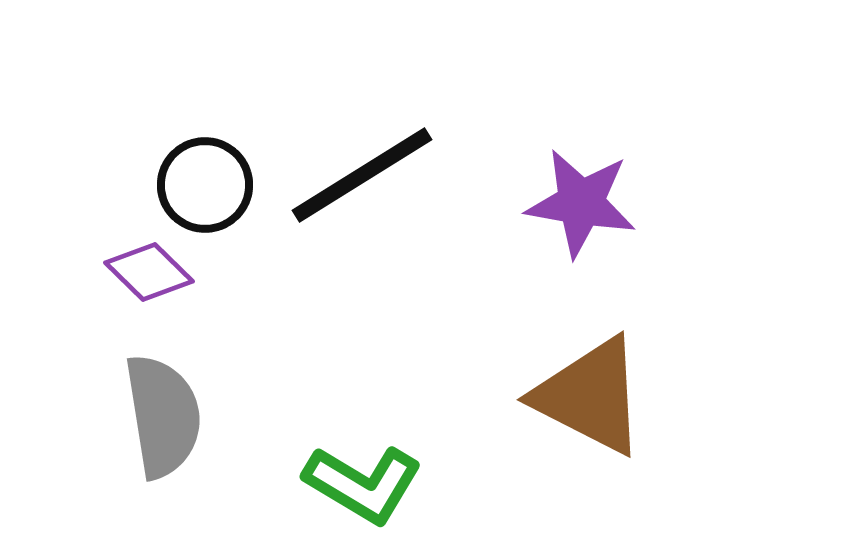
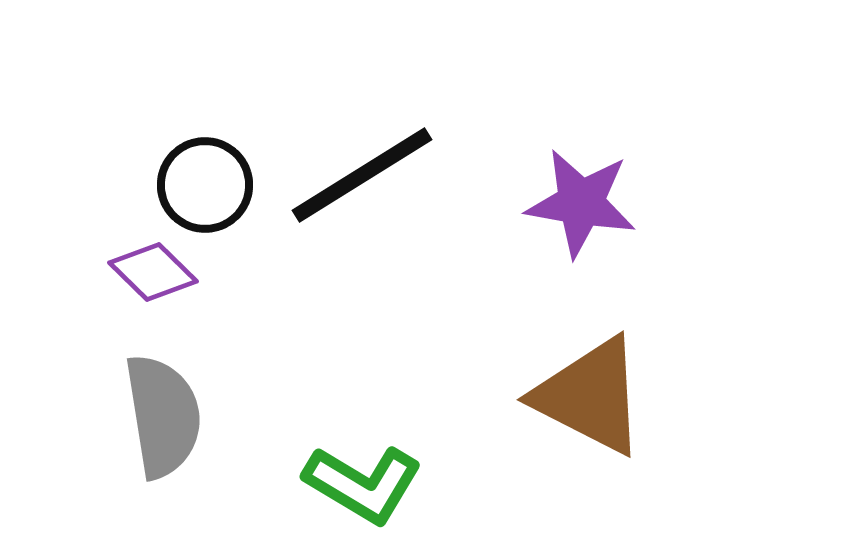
purple diamond: moved 4 px right
